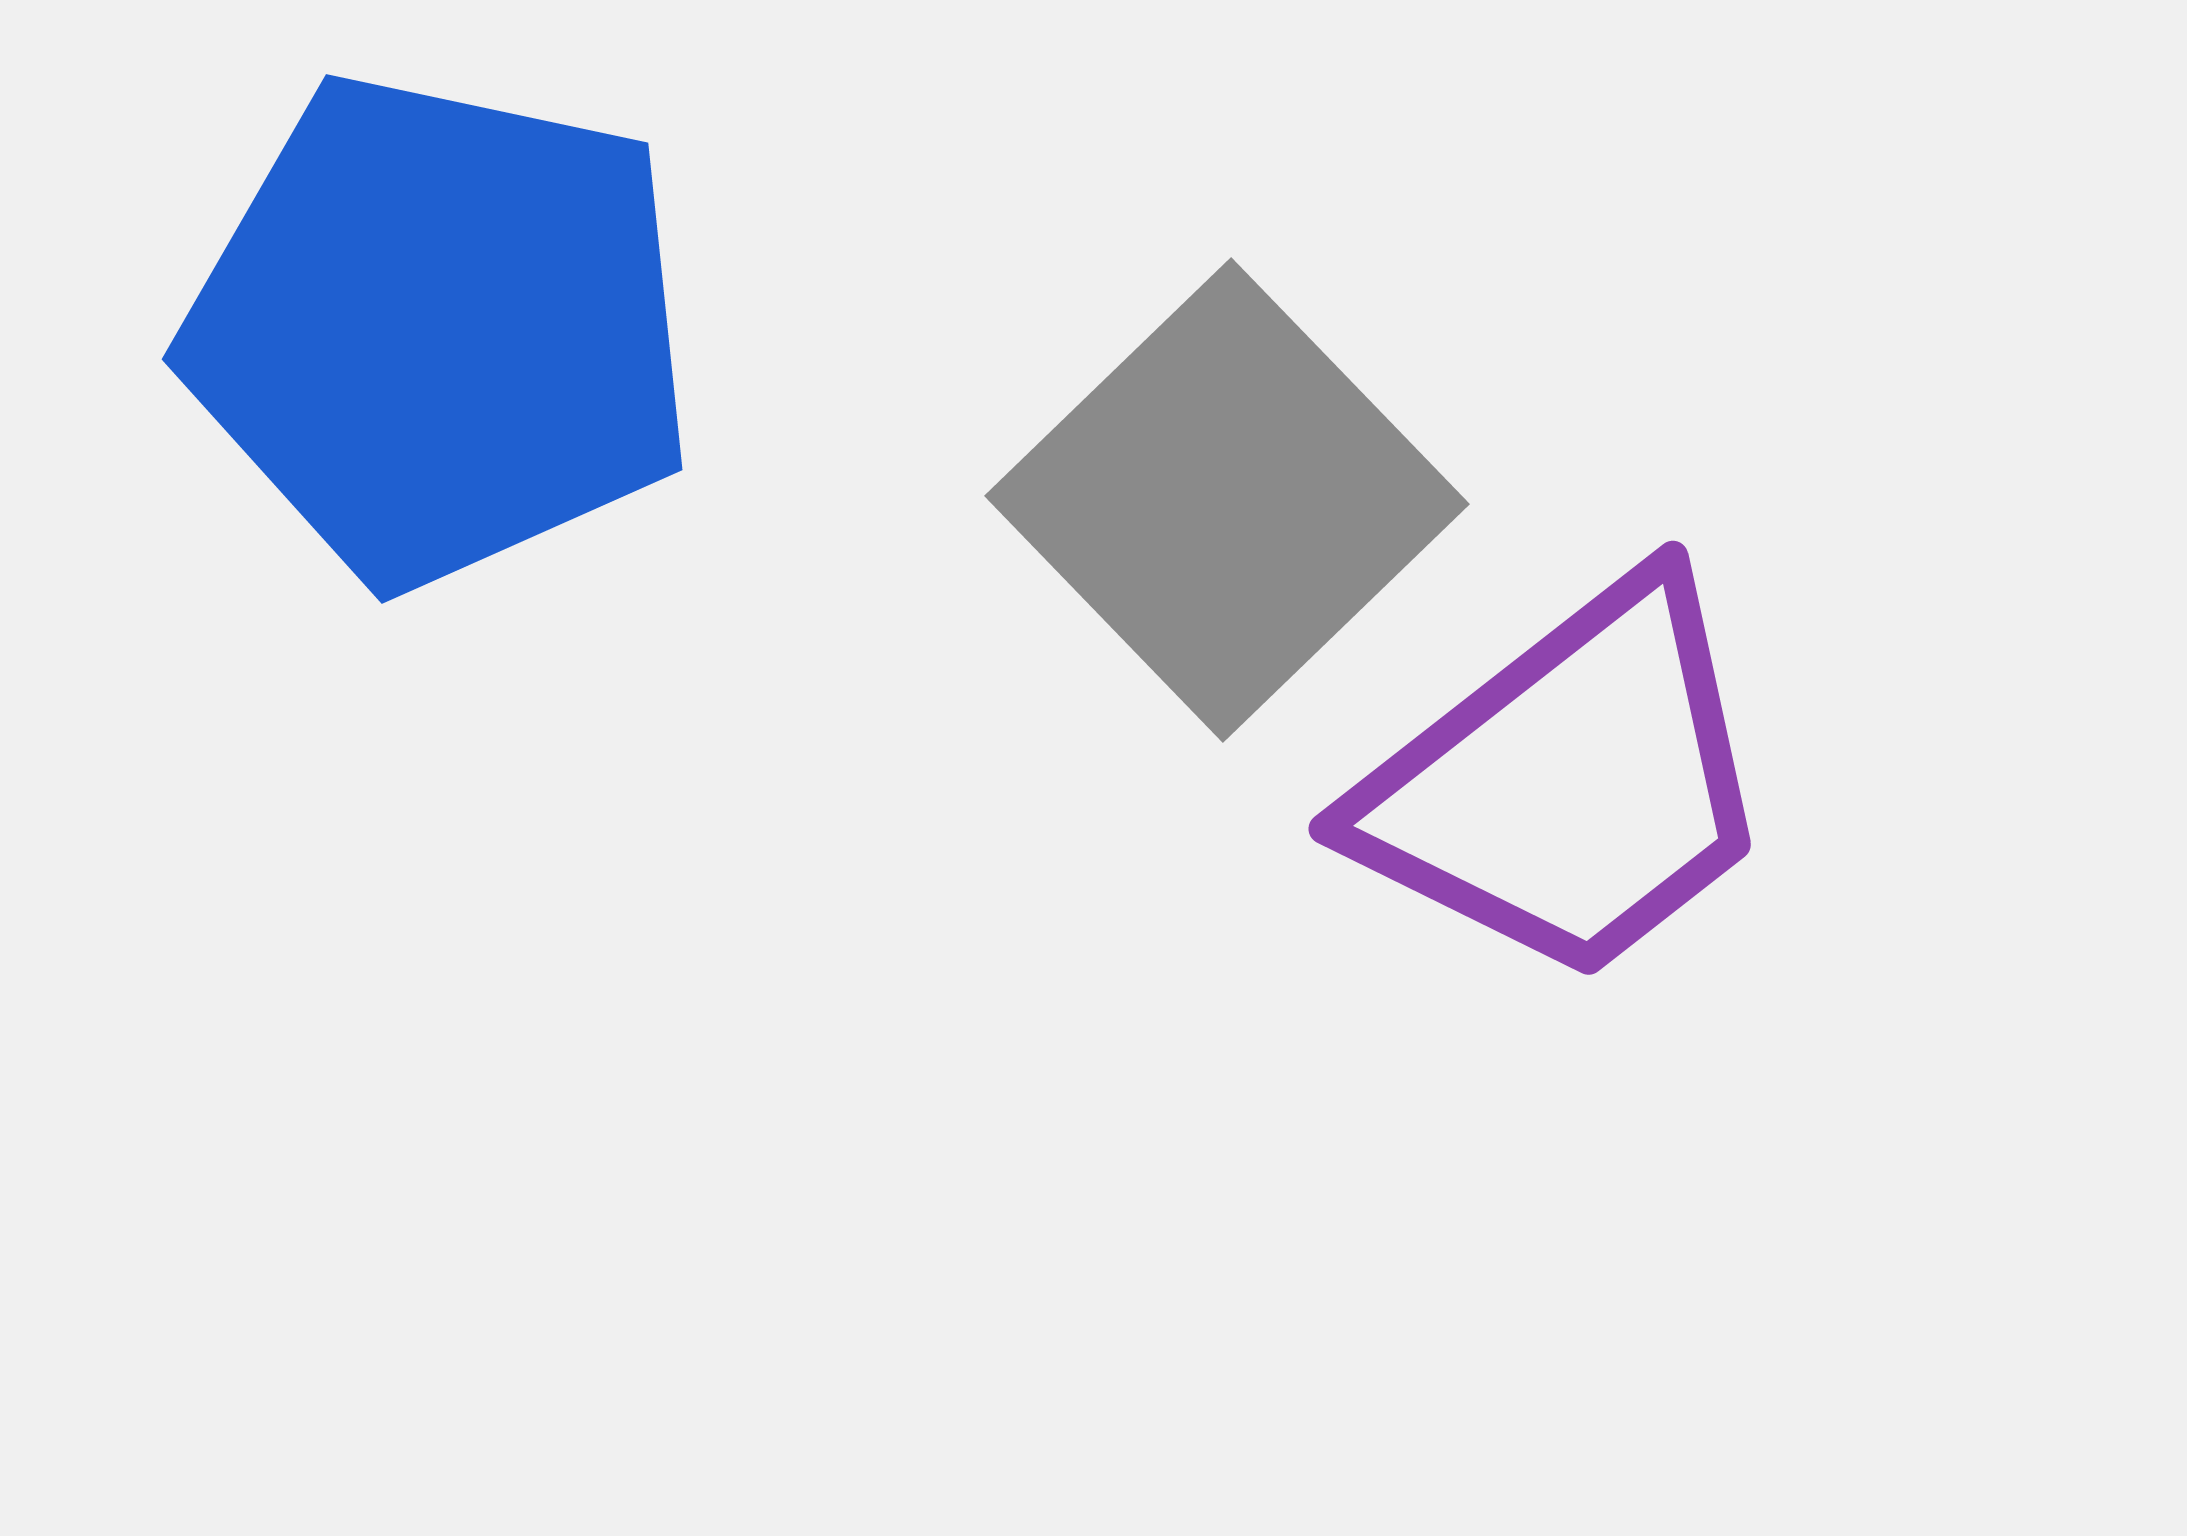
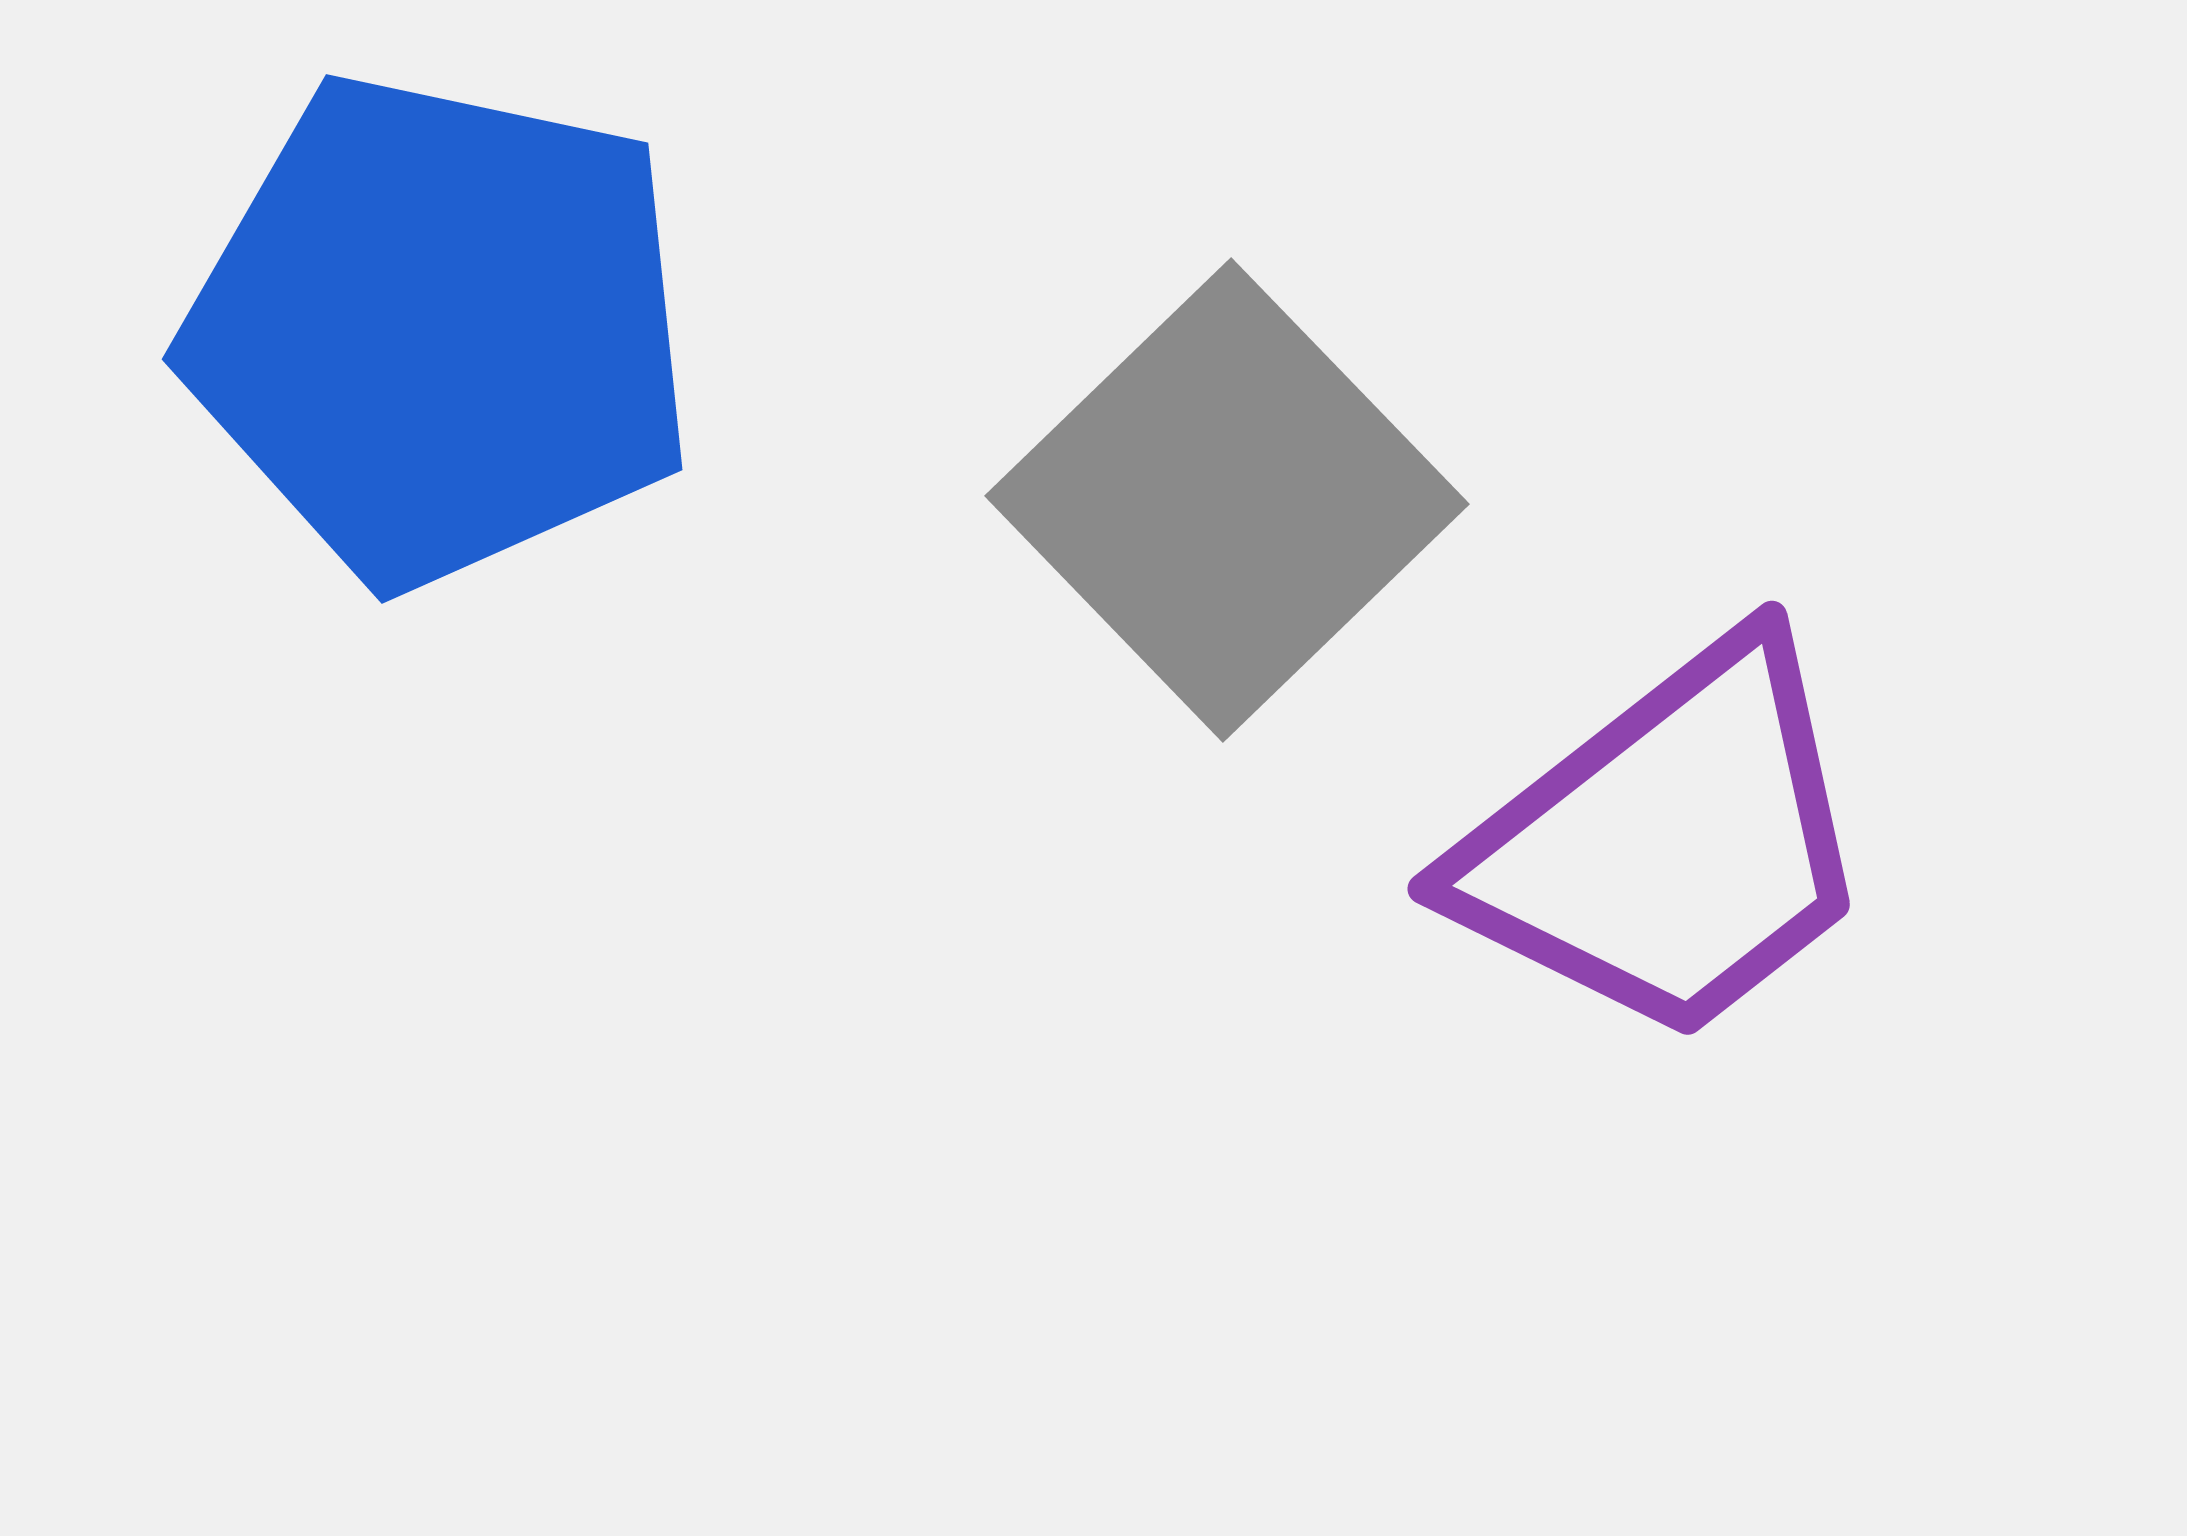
purple trapezoid: moved 99 px right, 60 px down
